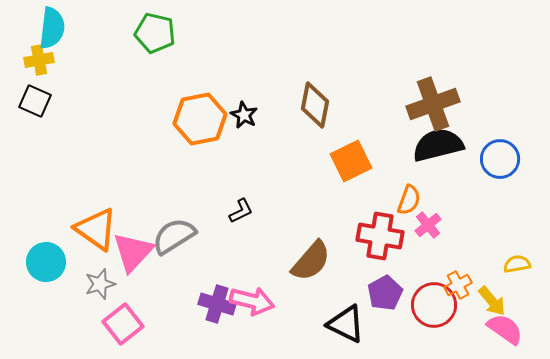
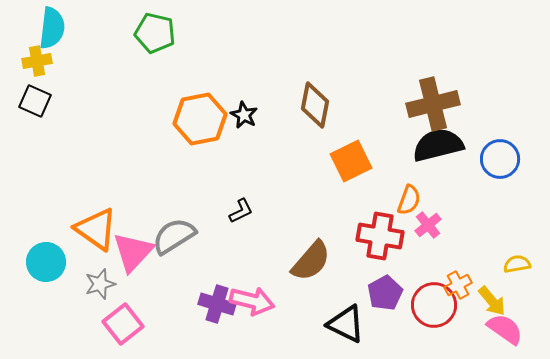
yellow cross: moved 2 px left, 1 px down
brown cross: rotated 6 degrees clockwise
